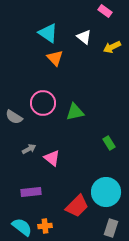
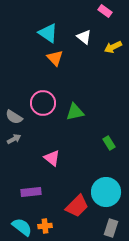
yellow arrow: moved 1 px right
gray arrow: moved 15 px left, 10 px up
